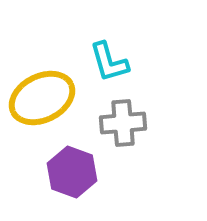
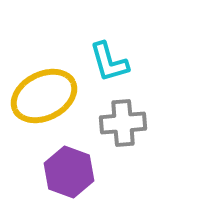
yellow ellipse: moved 2 px right, 2 px up
purple hexagon: moved 3 px left
